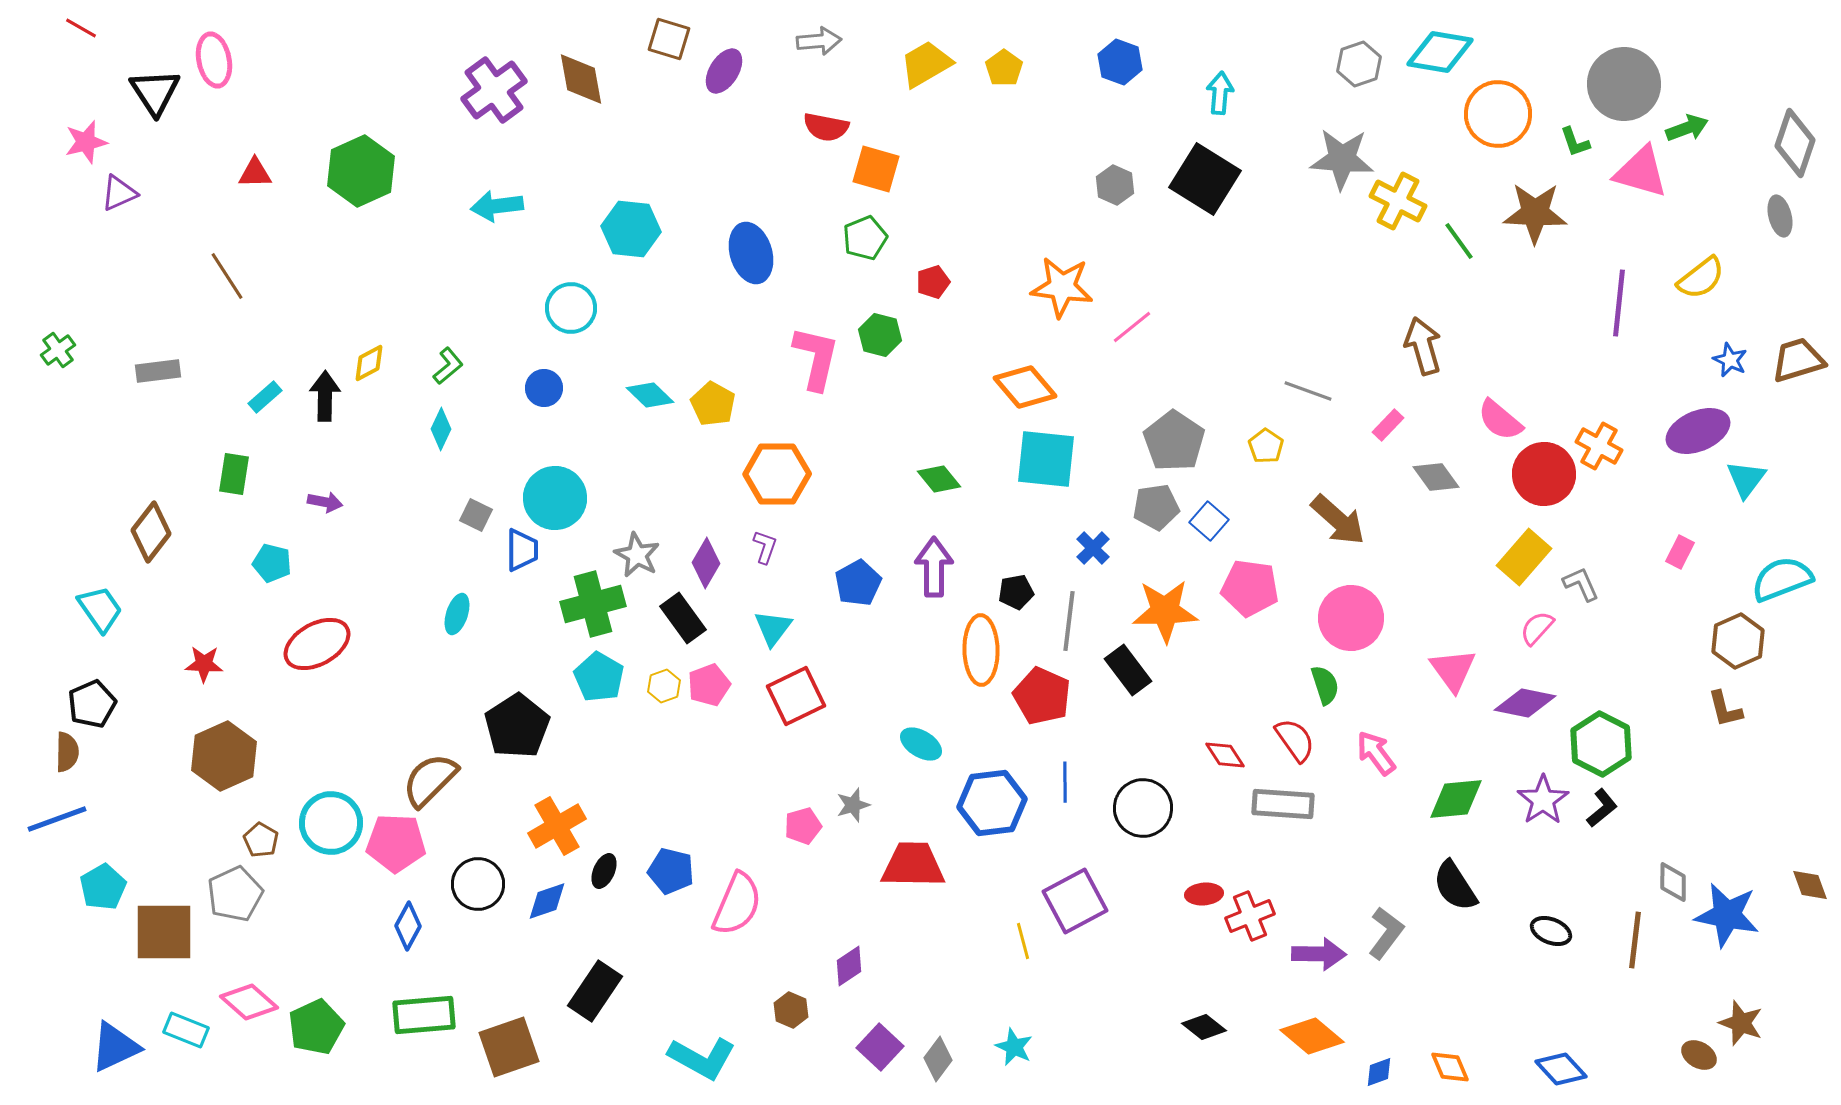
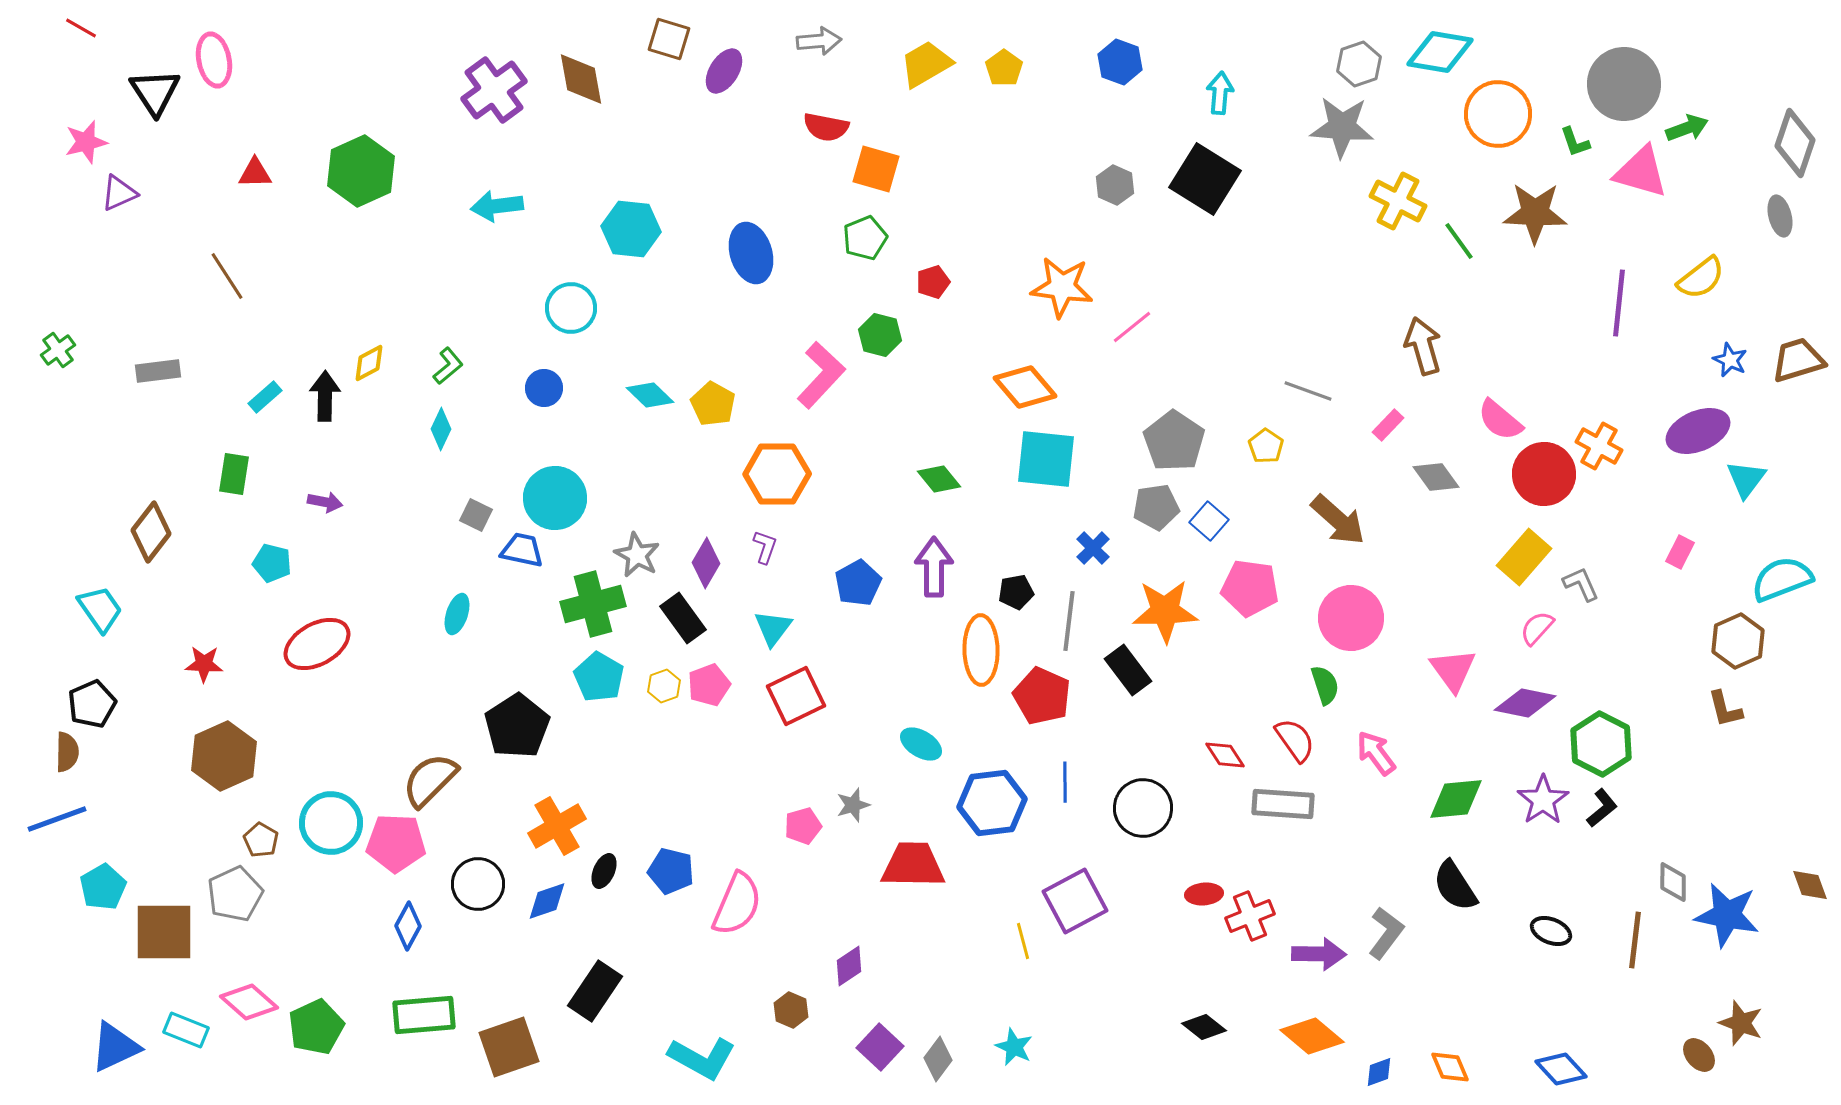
gray star at (1342, 159): moved 32 px up
pink L-shape at (816, 358): moved 5 px right, 17 px down; rotated 30 degrees clockwise
blue trapezoid at (522, 550): rotated 78 degrees counterclockwise
brown ellipse at (1699, 1055): rotated 20 degrees clockwise
